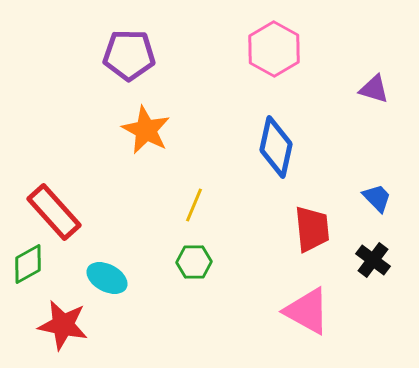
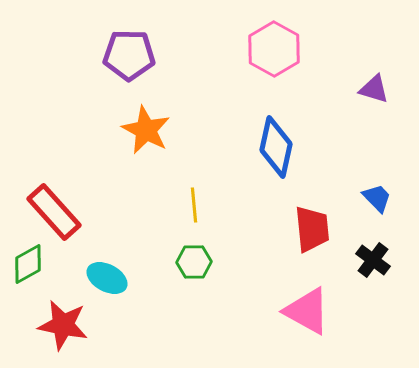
yellow line: rotated 28 degrees counterclockwise
